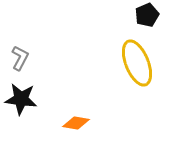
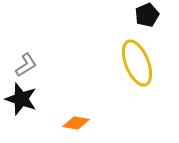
gray L-shape: moved 6 px right, 7 px down; rotated 30 degrees clockwise
black star: rotated 12 degrees clockwise
